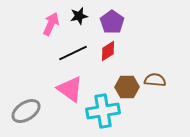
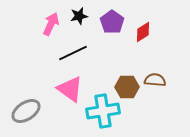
red diamond: moved 35 px right, 19 px up
